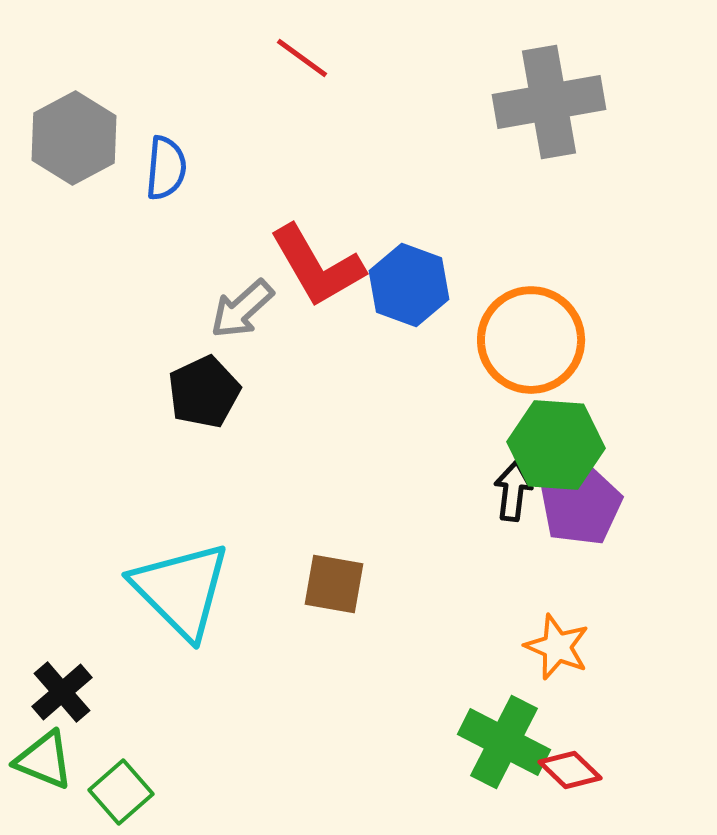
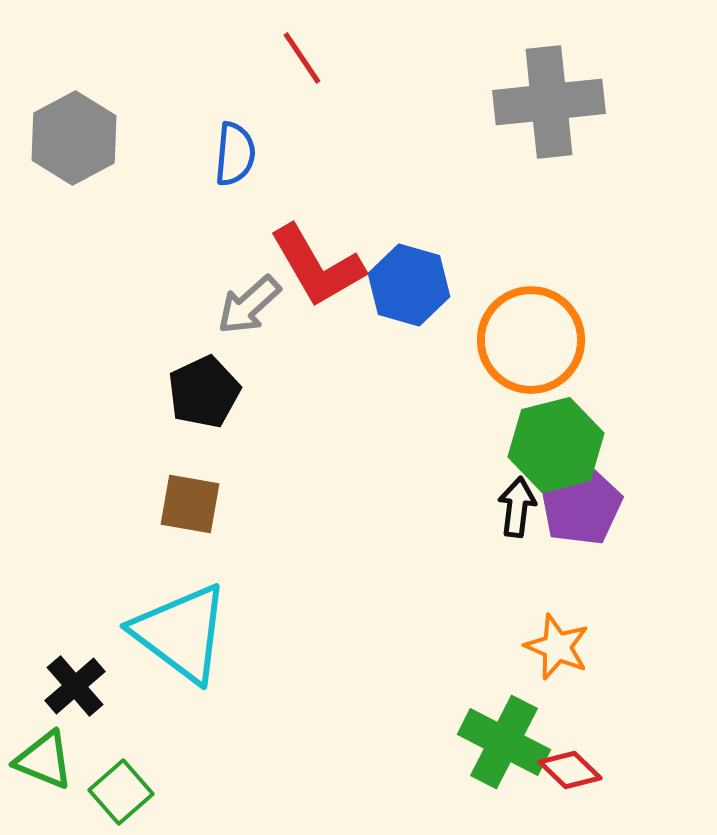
red line: rotated 20 degrees clockwise
gray cross: rotated 4 degrees clockwise
blue semicircle: moved 69 px right, 14 px up
blue hexagon: rotated 4 degrees counterclockwise
gray arrow: moved 7 px right, 4 px up
green hexagon: rotated 18 degrees counterclockwise
black arrow: moved 4 px right, 16 px down
brown square: moved 144 px left, 80 px up
cyan triangle: moved 43 px down; rotated 8 degrees counterclockwise
black cross: moved 13 px right, 6 px up
